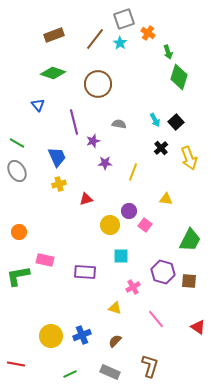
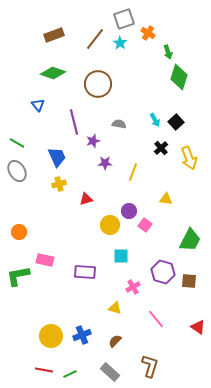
red line at (16, 364): moved 28 px right, 6 px down
gray rectangle at (110, 372): rotated 18 degrees clockwise
